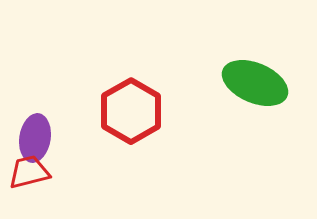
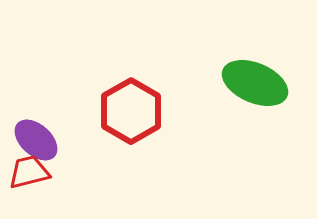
purple ellipse: moved 1 px right, 2 px down; rotated 57 degrees counterclockwise
